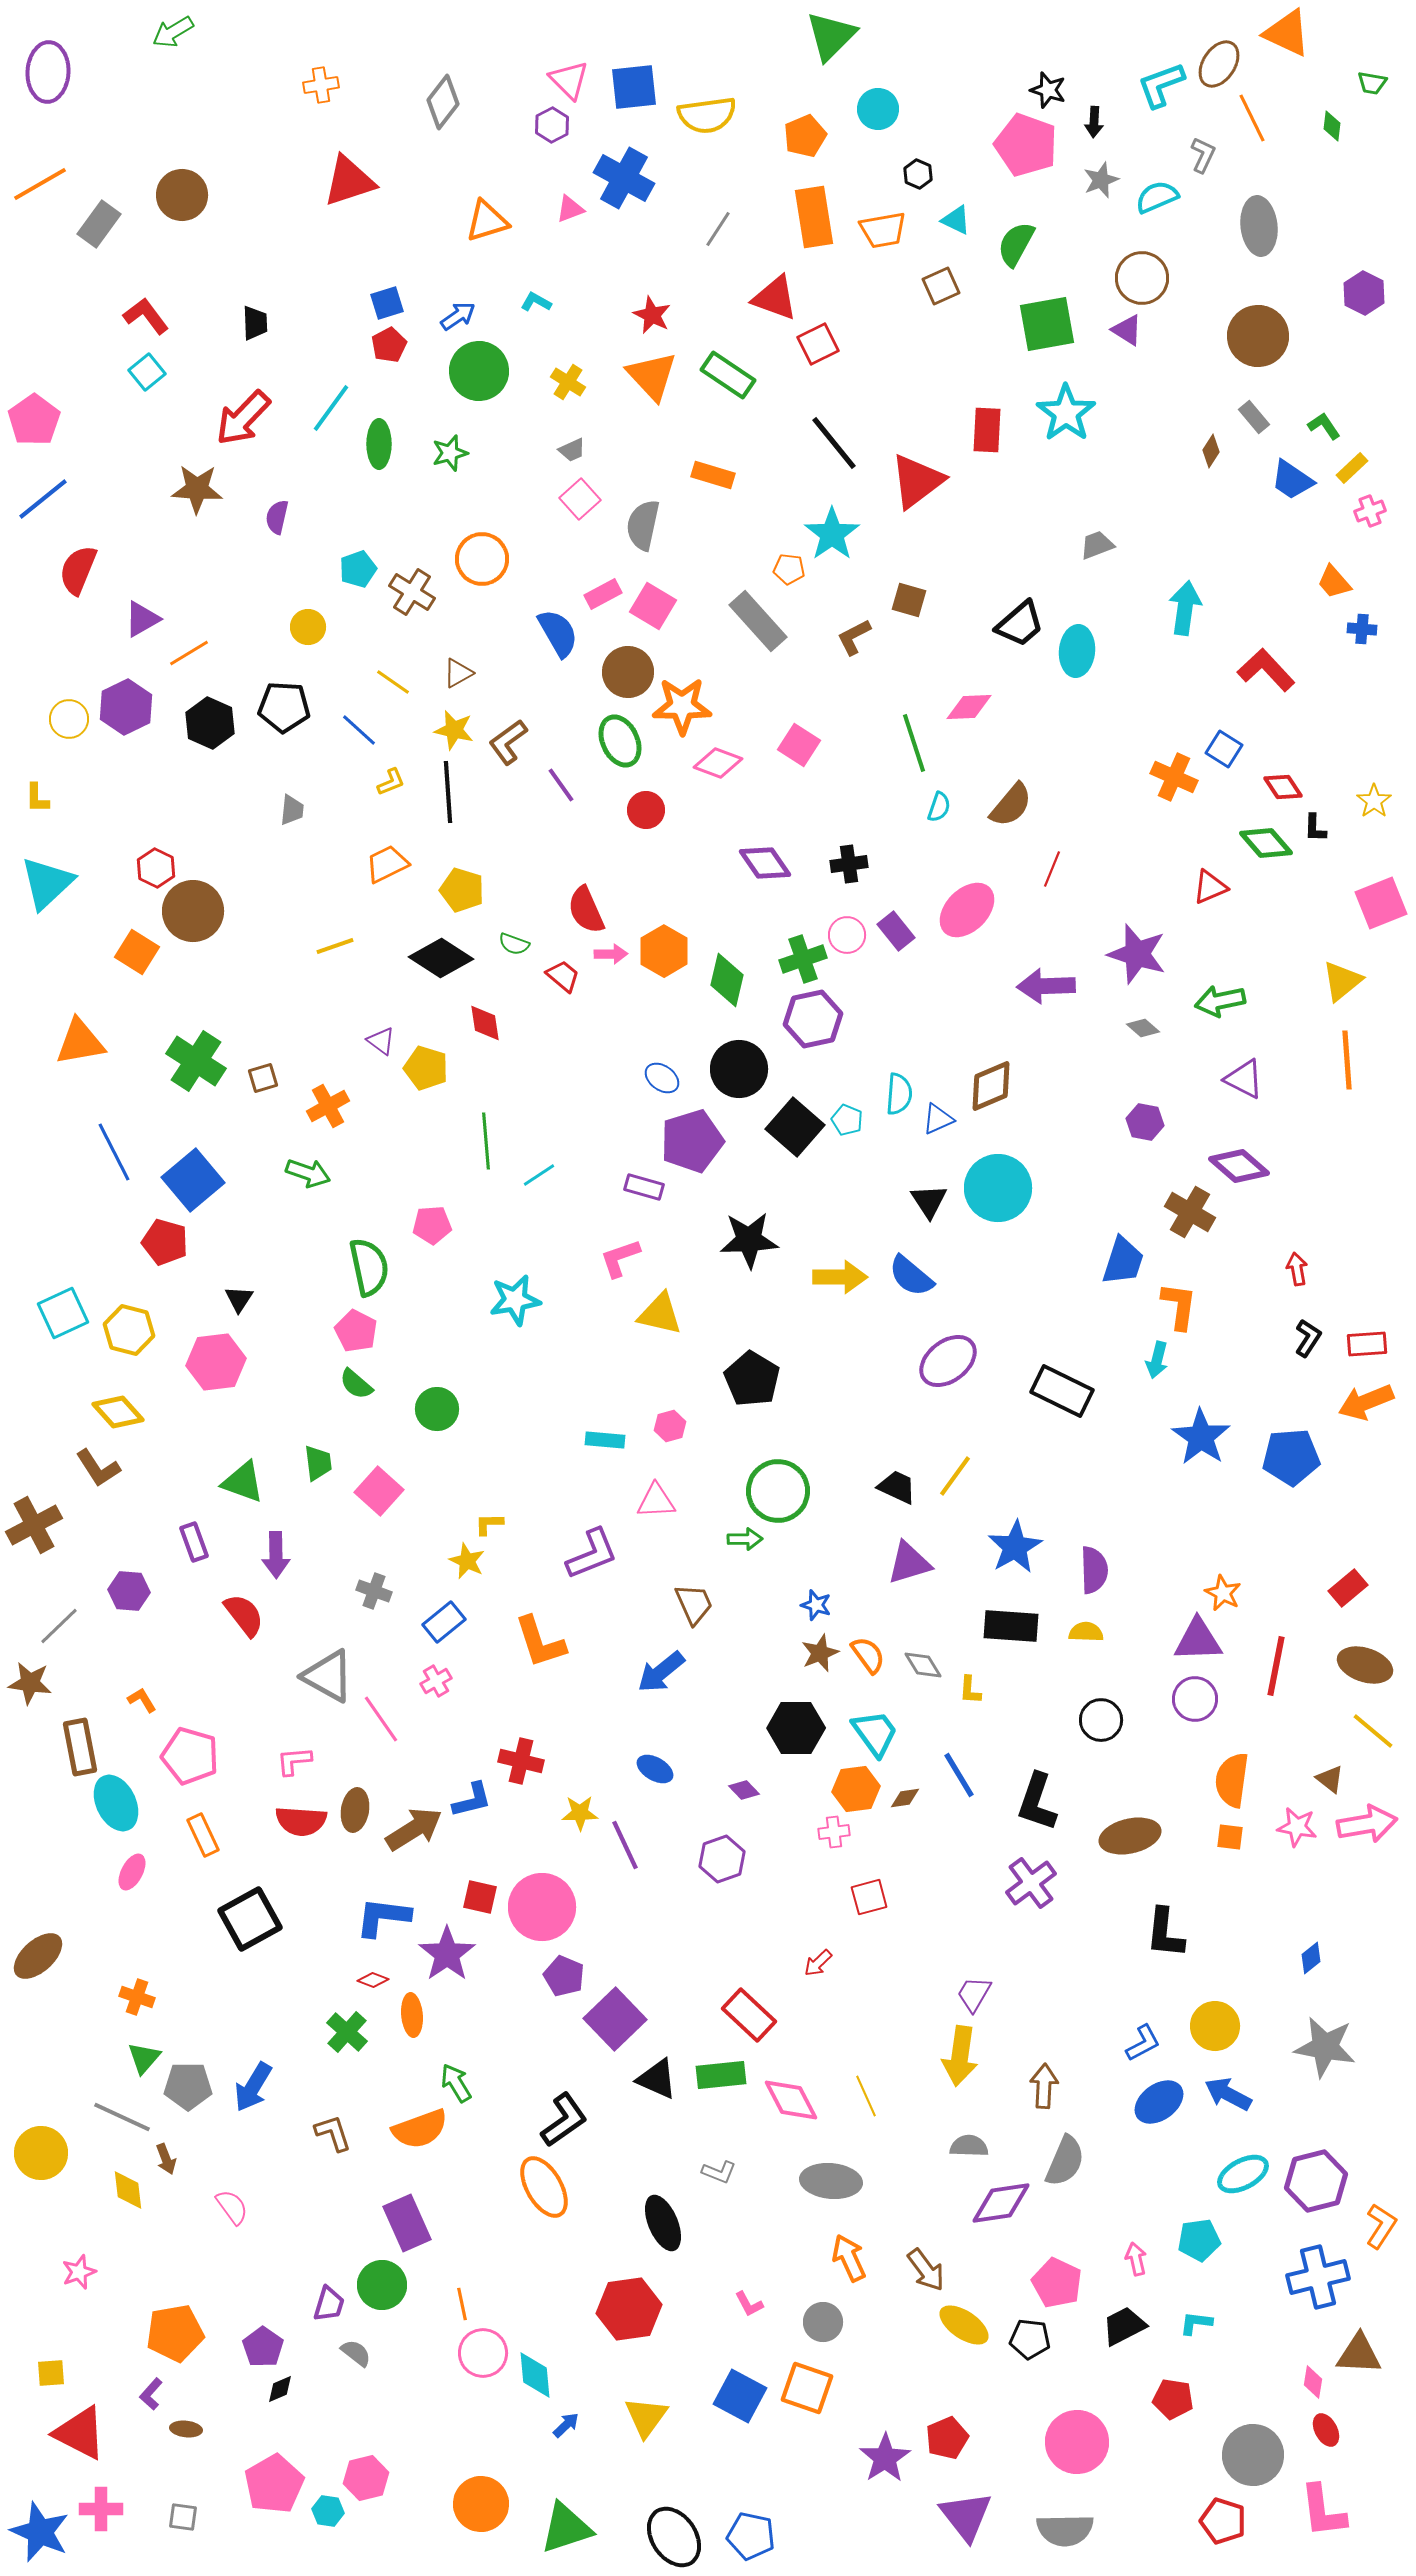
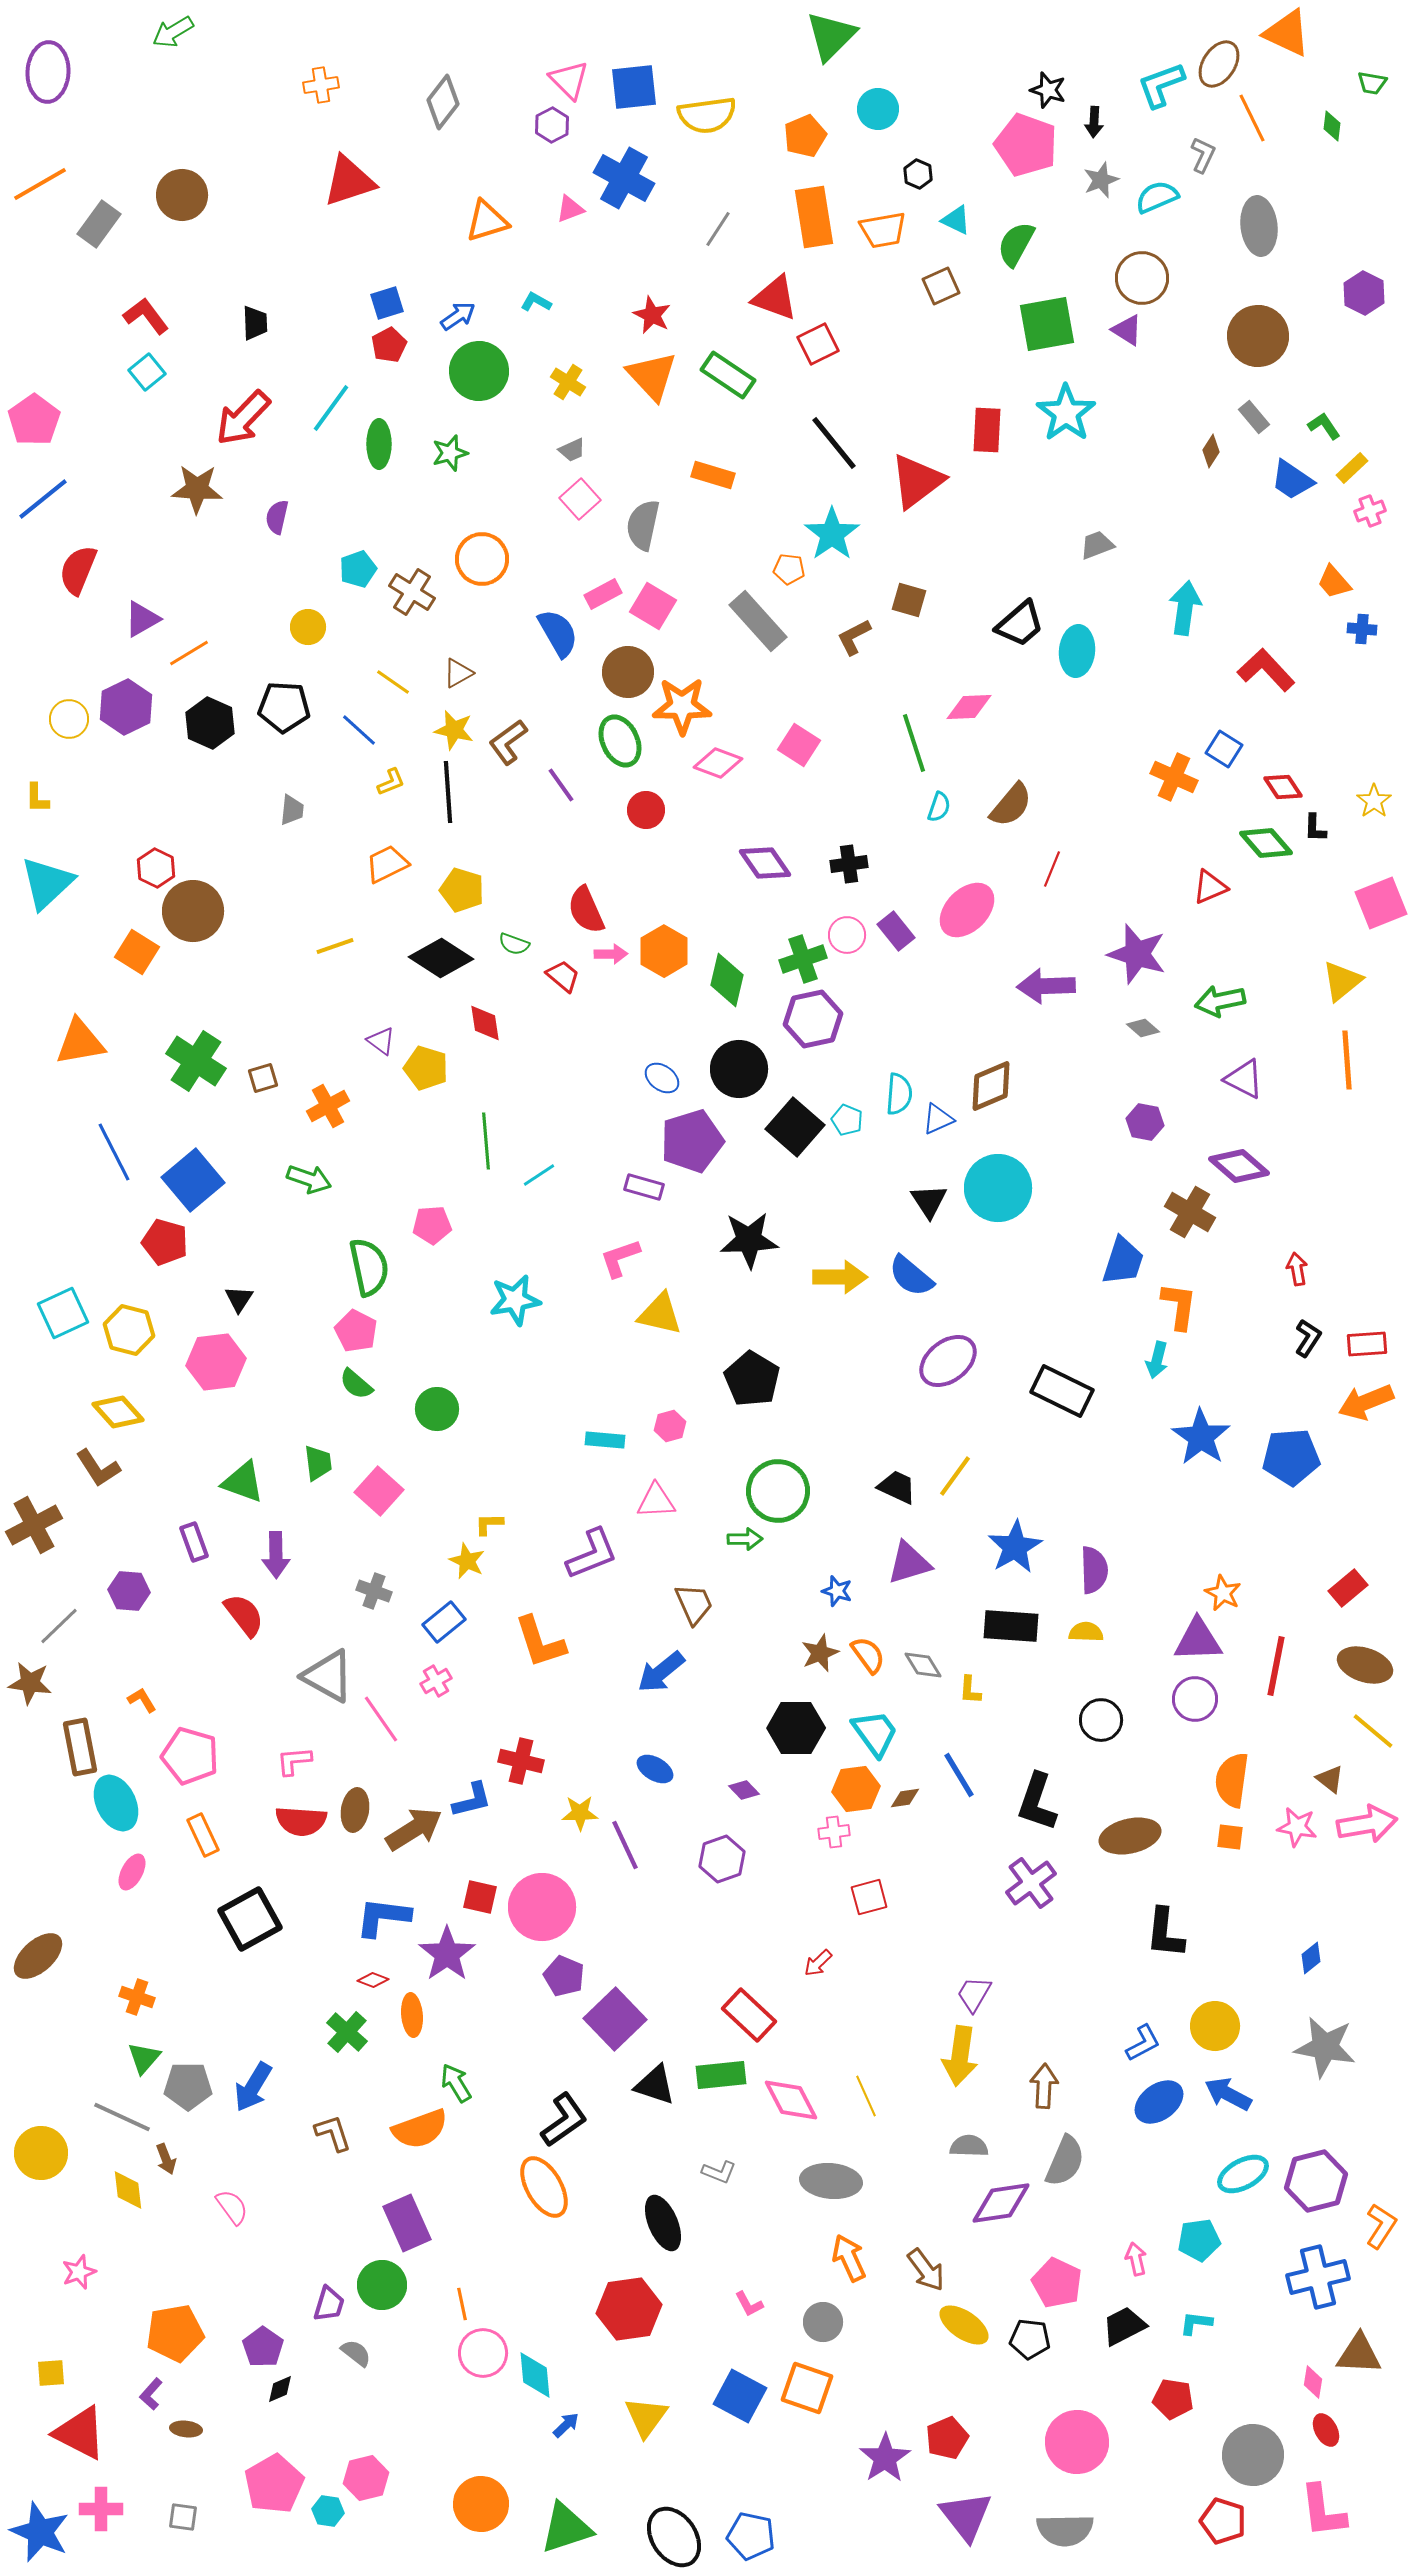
green arrow at (308, 1173): moved 1 px right, 6 px down
blue star at (816, 1605): moved 21 px right, 14 px up
black triangle at (657, 2079): moved 2 px left, 6 px down; rotated 6 degrees counterclockwise
